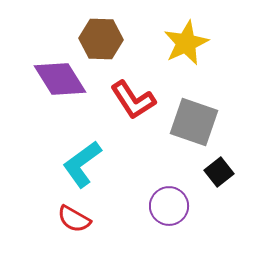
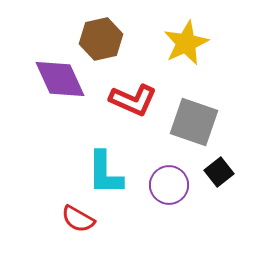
brown hexagon: rotated 15 degrees counterclockwise
purple diamond: rotated 8 degrees clockwise
red L-shape: rotated 33 degrees counterclockwise
cyan L-shape: moved 23 px right, 9 px down; rotated 54 degrees counterclockwise
purple circle: moved 21 px up
red semicircle: moved 4 px right
